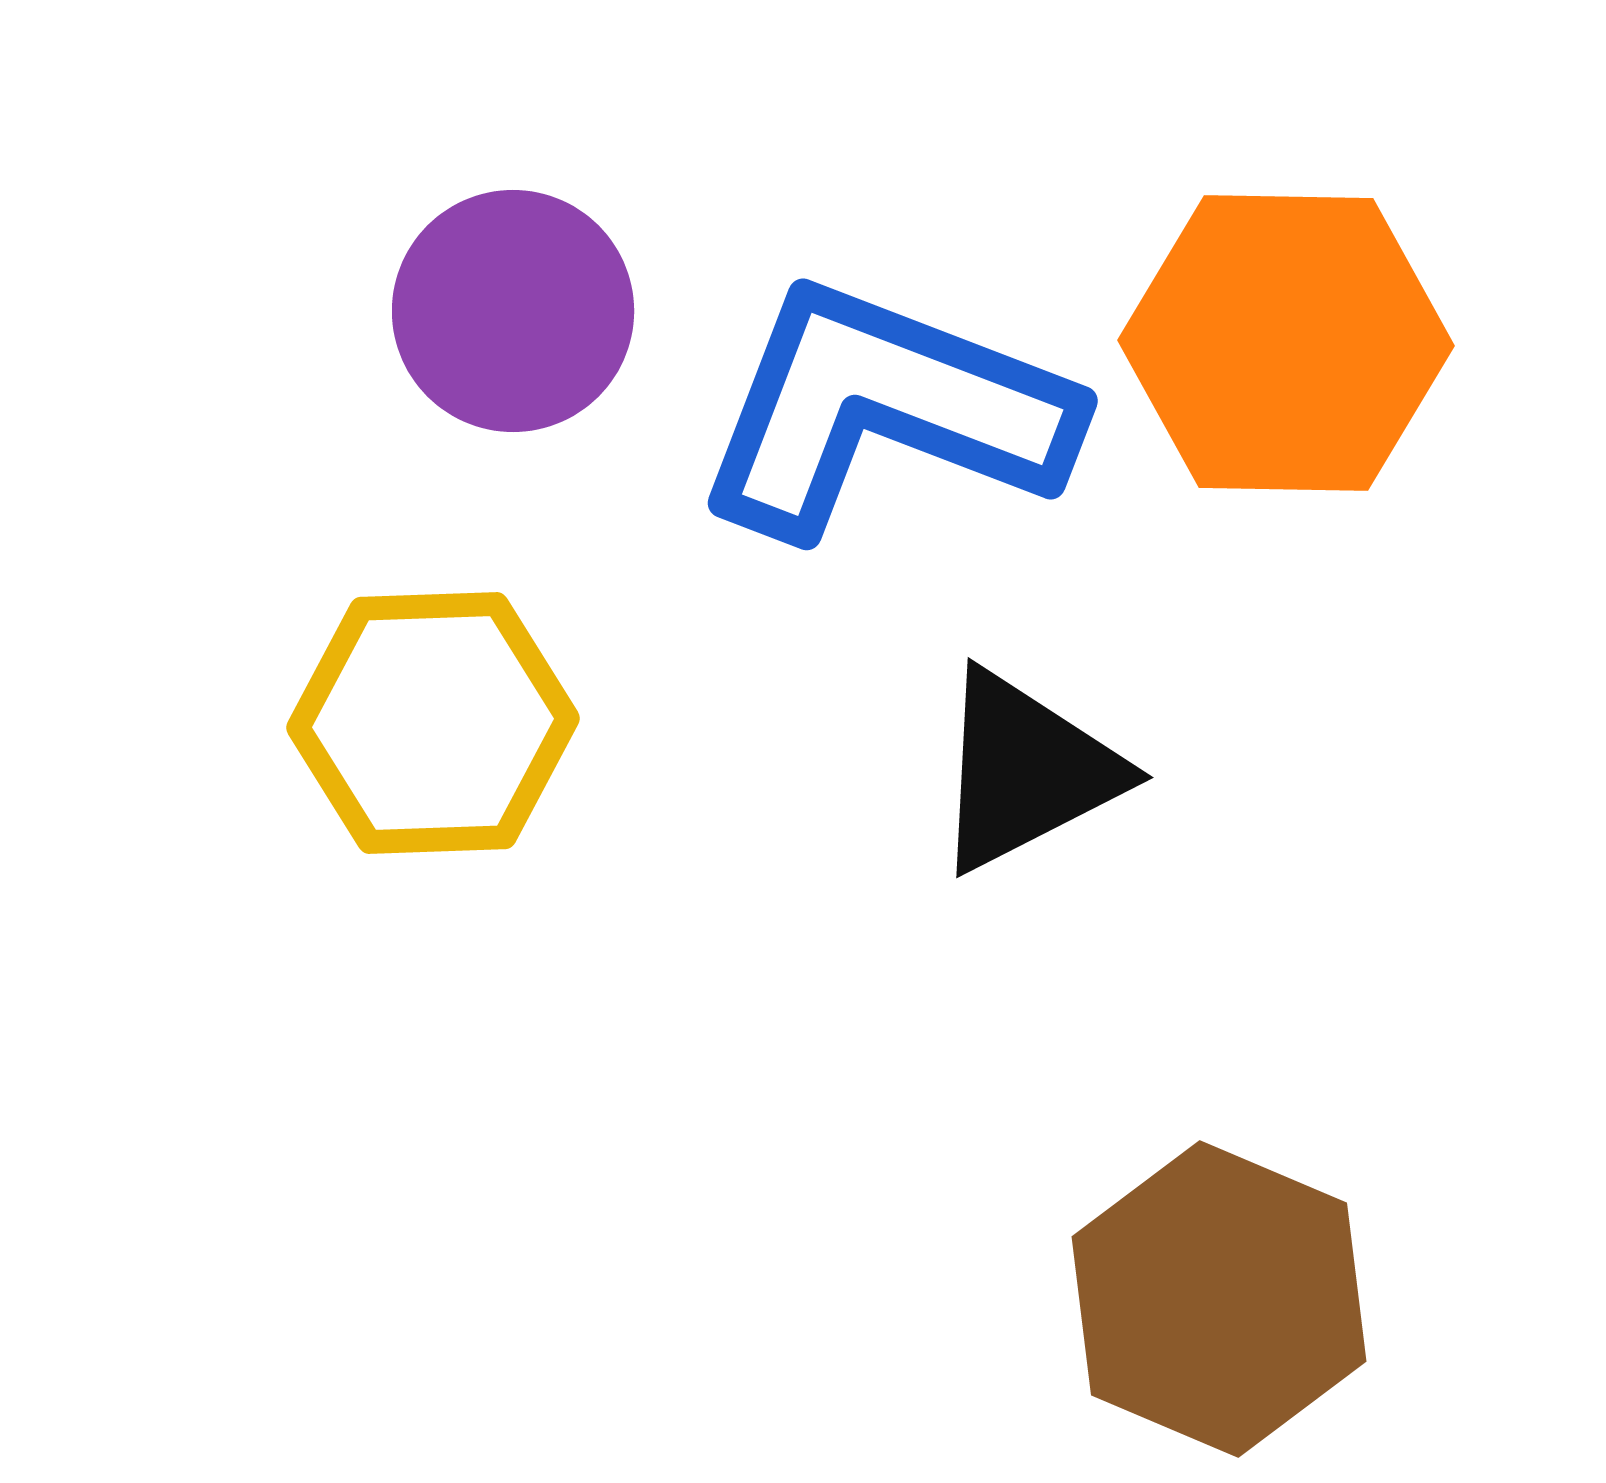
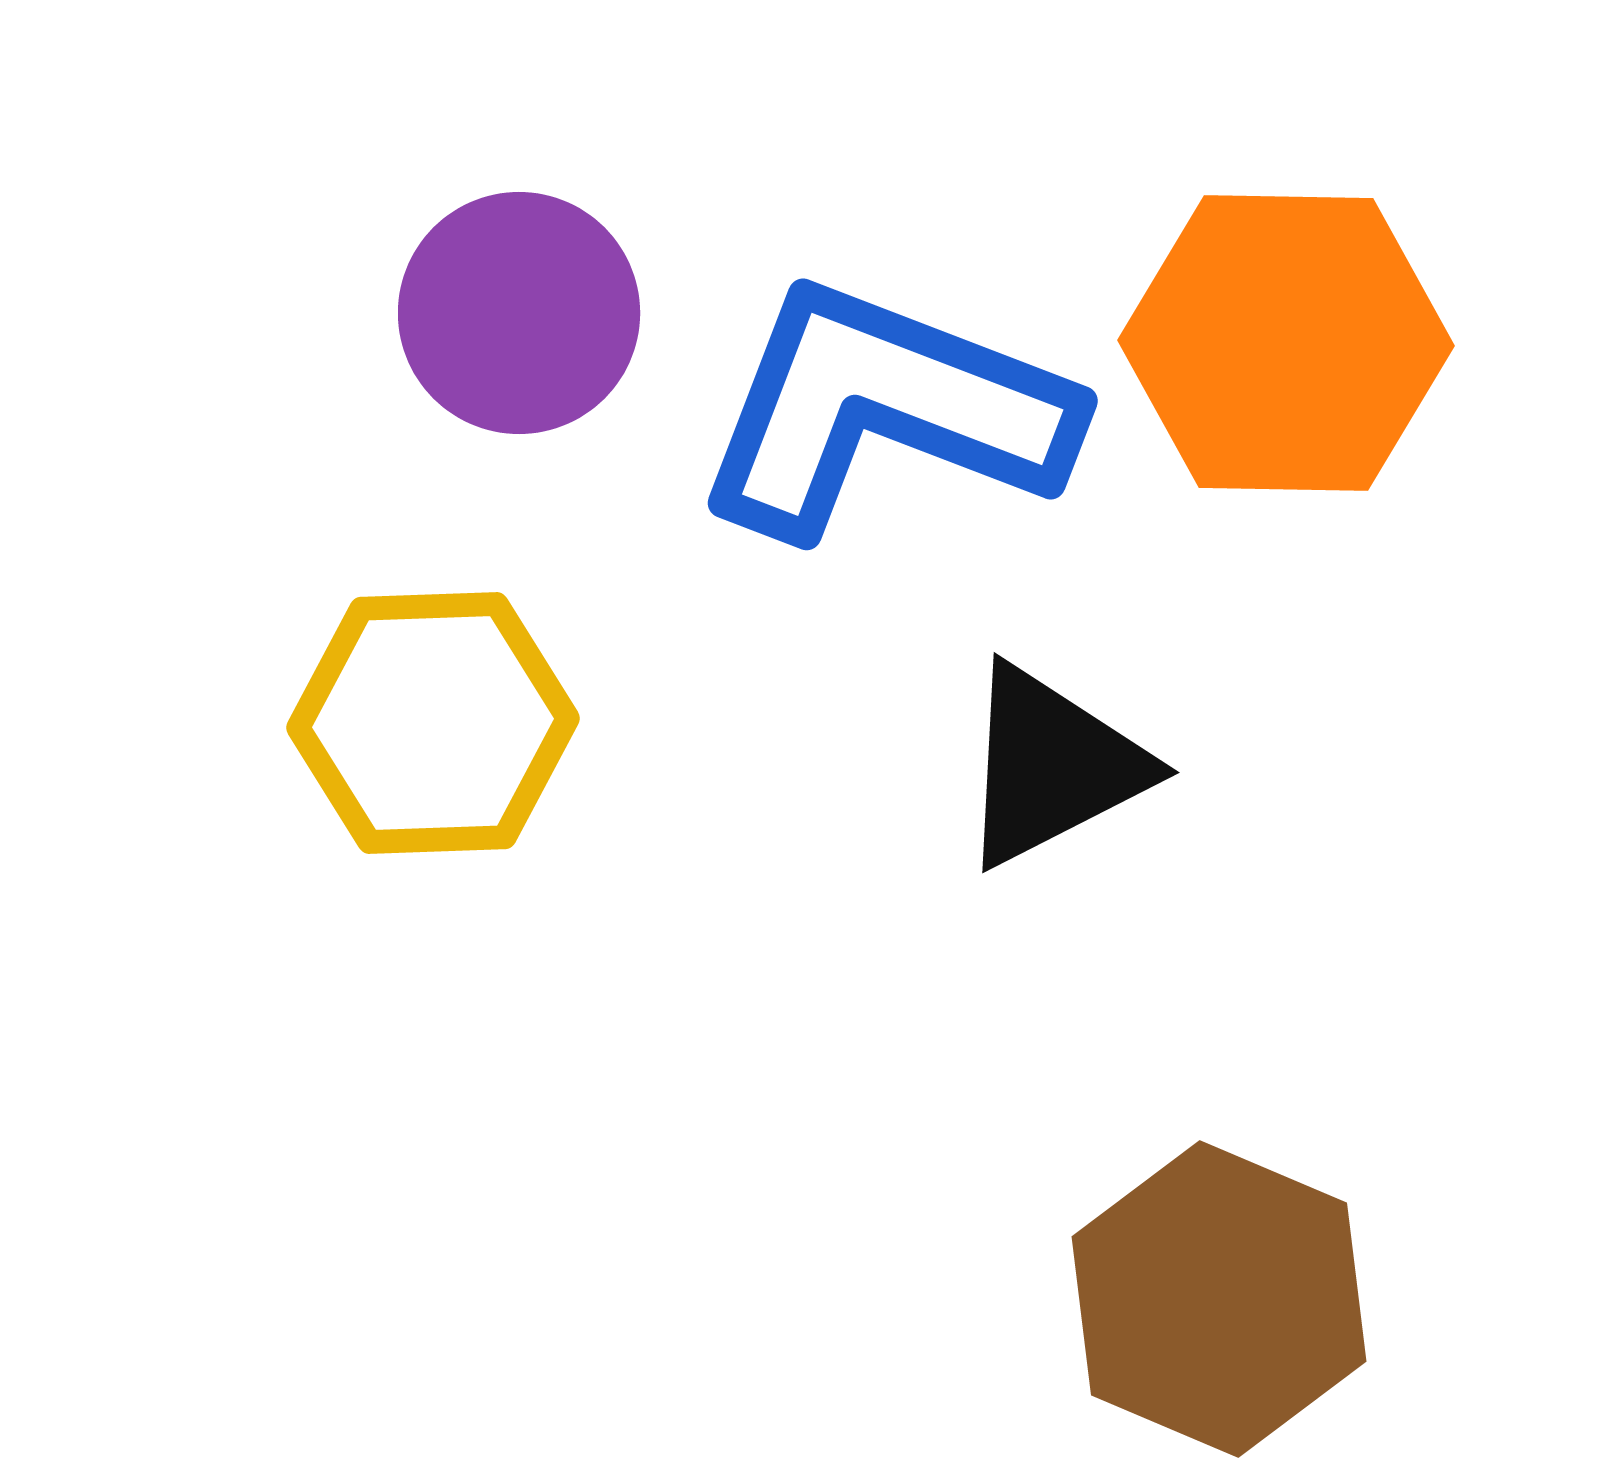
purple circle: moved 6 px right, 2 px down
black triangle: moved 26 px right, 5 px up
